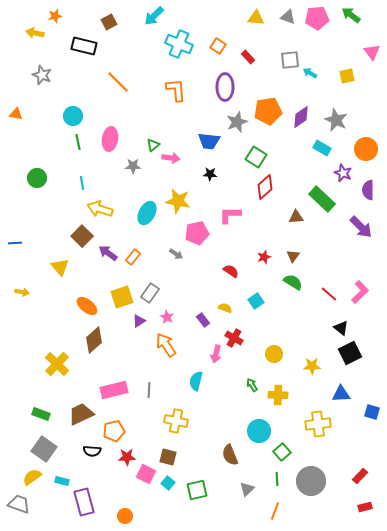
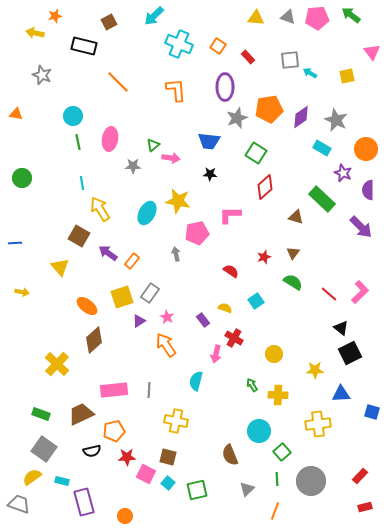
orange pentagon at (268, 111): moved 1 px right, 2 px up
gray star at (237, 122): moved 4 px up
green square at (256, 157): moved 4 px up
green circle at (37, 178): moved 15 px left
yellow arrow at (100, 209): rotated 40 degrees clockwise
brown triangle at (296, 217): rotated 21 degrees clockwise
brown square at (82, 236): moved 3 px left; rotated 15 degrees counterclockwise
gray arrow at (176, 254): rotated 136 degrees counterclockwise
brown triangle at (293, 256): moved 3 px up
orange rectangle at (133, 257): moved 1 px left, 4 px down
yellow star at (312, 366): moved 3 px right, 4 px down
pink rectangle at (114, 390): rotated 8 degrees clockwise
black semicircle at (92, 451): rotated 18 degrees counterclockwise
